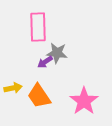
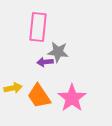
pink rectangle: rotated 8 degrees clockwise
gray star: moved 1 px right, 1 px up
purple arrow: rotated 28 degrees clockwise
pink star: moved 12 px left, 3 px up
